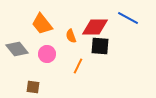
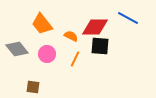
orange semicircle: rotated 136 degrees clockwise
orange line: moved 3 px left, 7 px up
